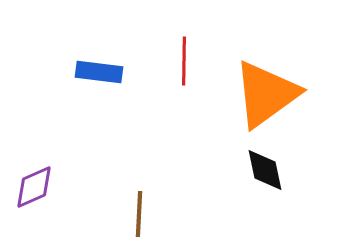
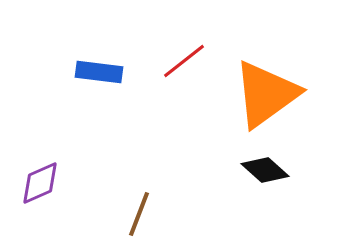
red line: rotated 51 degrees clockwise
black diamond: rotated 36 degrees counterclockwise
purple diamond: moved 6 px right, 4 px up
brown line: rotated 18 degrees clockwise
